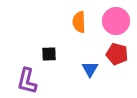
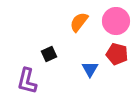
orange semicircle: rotated 40 degrees clockwise
black square: rotated 21 degrees counterclockwise
